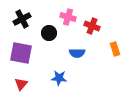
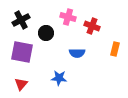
black cross: moved 1 px left, 1 px down
black circle: moved 3 px left
orange rectangle: rotated 32 degrees clockwise
purple square: moved 1 px right, 1 px up
